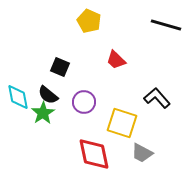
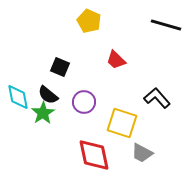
red diamond: moved 1 px down
